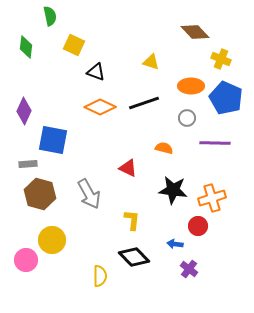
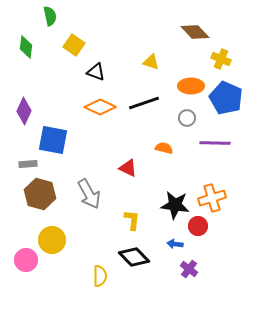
yellow square: rotated 10 degrees clockwise
black star: moved 2 px right, 15 px down
